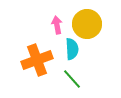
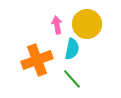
cyan semicircle: rotated 15 degrees clockwise
